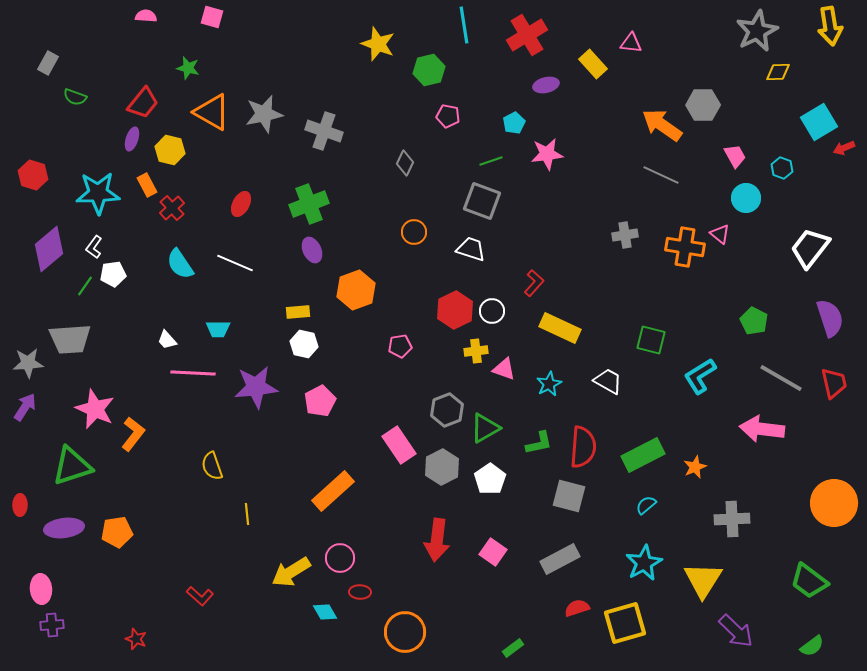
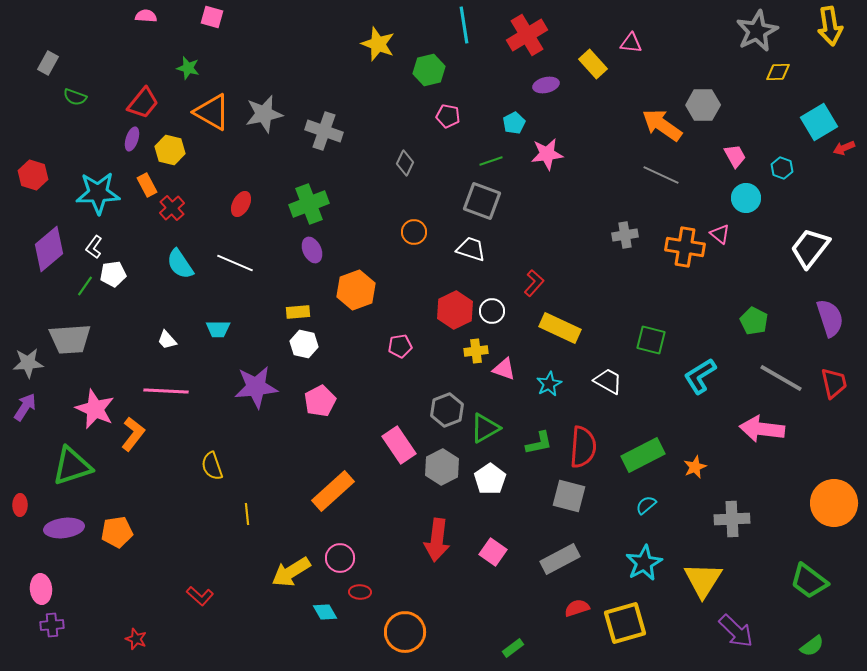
pink line at (193, 373): moved 27 px left, 18 px down
